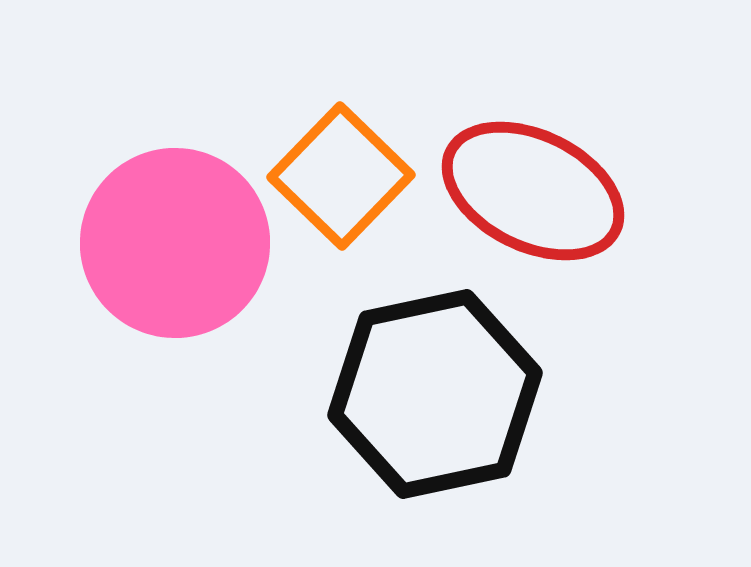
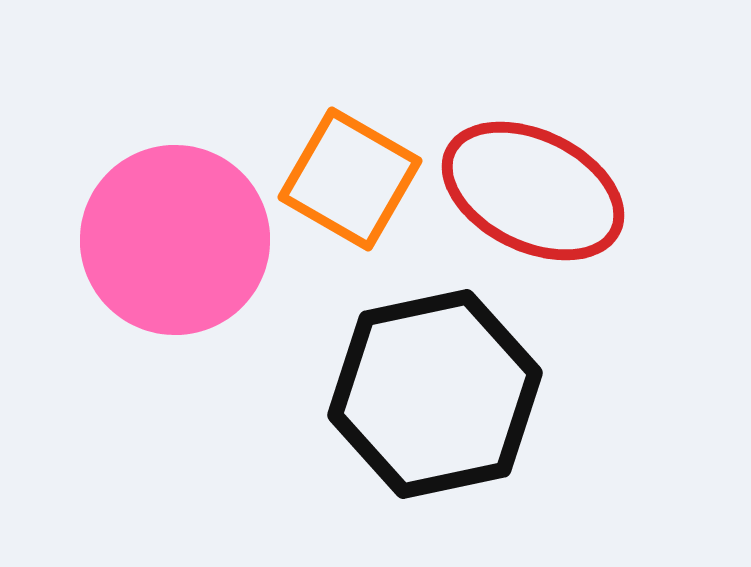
orange square: moved 9 px right, 3 px down; rotated 14 degrees counterclockwise
pink circle: moved 3 px up
